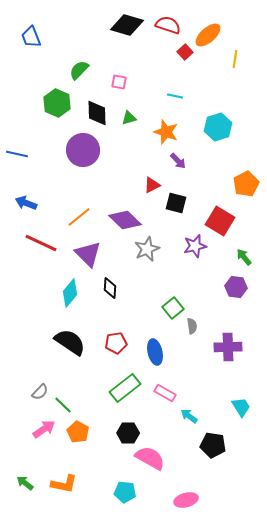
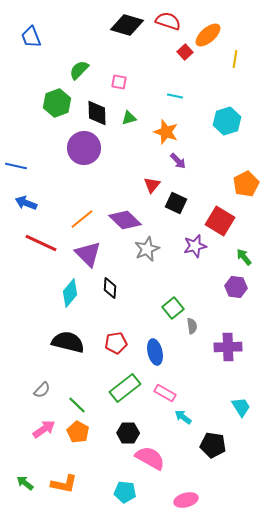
red semicircle at (168, 25): moved 4 px up
green hexagon at (57, 103): rotated 16 degrees clockwise
cyan hexagon at (218, 127): moved 9 px right, 6 px up
purple circle at (83, 150): moved 1 px right, 2 px up
blue line at (17, 154): moved 1 px left, 12 px down
red triangle at (152, 185): rotated 24 degrees counterclockwise
black square at (176, 203): rotated 10 degrees clockwise
orange line at (79, 217): moved 3 px right, 2 px down
black semicircle at (70, 342): moved 2 px left; rotated 20 degrees counterclockwise
gray semicircle at (40, 392): moved 2 px right, 2 px up
green line at (63, 405): moved 14 px right
cyan arrow at (189, 416): moved 6 px left, 1 px down
